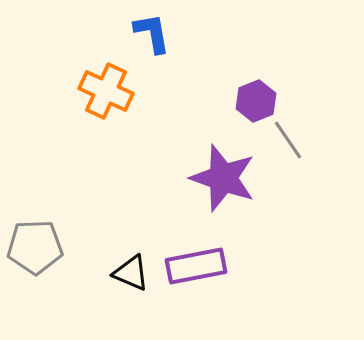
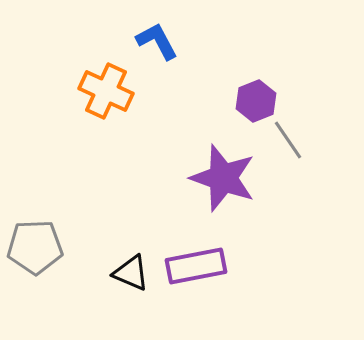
blue L-shape: moved 5 px right, 8 px down; rotated 18 degrees counterclockwise
